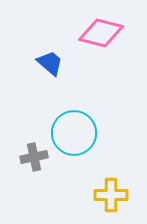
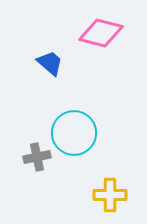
gray cross: moved 3 px right
yellow cross: moved 1 px left
